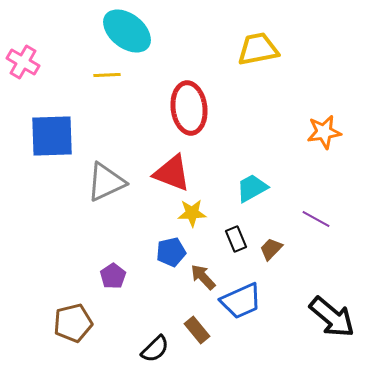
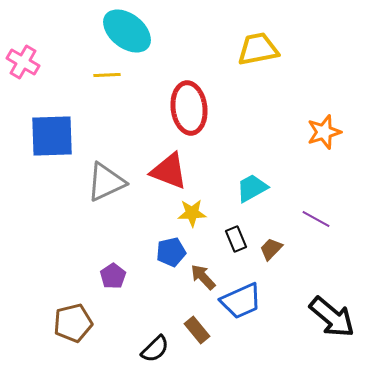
orange star: rotated 8 degrees counterclockwise
red triangle: moved 3 px left, 2 px up
